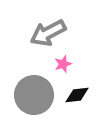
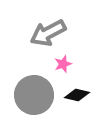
black diamond: rotated 20 degrees clockwise
